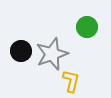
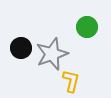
black circle: moved 3 px up
